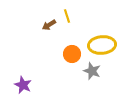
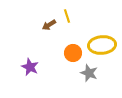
orange circle: moved 1 px right, 1 px up
gray star: moved 3 px left, 2 px down
purple star: moved 7 px right, 18 px up
